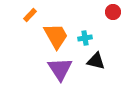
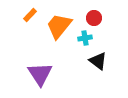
red circle: moved 19 px left, 6 px down
orange trapezoid: moved 3 px right, 10 px up; rotated 112 degrees counterclockwise
black triangle: moved 2 px right; rotated 24 degrees clockwise
purple triangle: moved 20 px left, 5 px down
